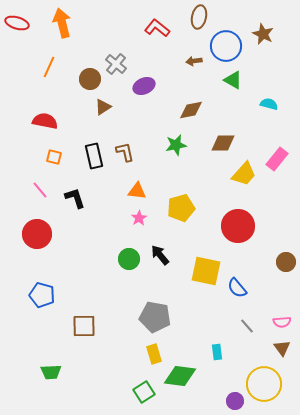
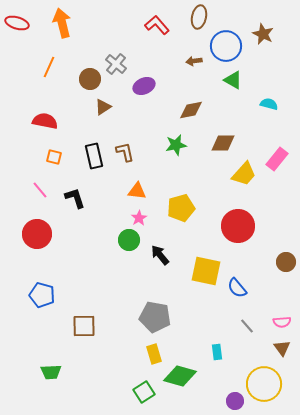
red L-shape at (157, 28): moved 3 px up; rotated 10 degrees clockwise
green circle at (129, 259): moved 19 px up
green diamond at (180, 376): rotated 8 degrees clockwise
